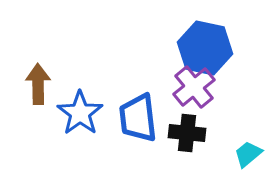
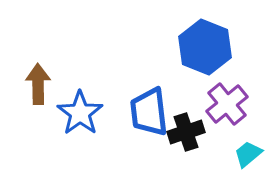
blue hexagon: moved 1 px up; rotated 10 degrees clockwise
purple cross: moved 33 px right, 17 px down
blue trapezoid: moved 11 px right, 6 px up
black cross: moved 1 px left, 1 px up; rotated 24 degrees counterclockwise
